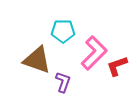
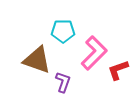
red L-shape: moved 1 px right, 4 px down
